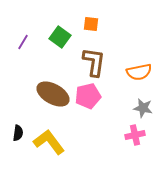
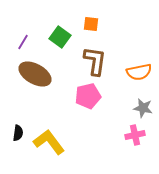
brown L-shape: moved 1 px right, 1 px up
brown ellipse: moved 18 px left, 20 px up
